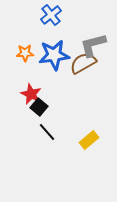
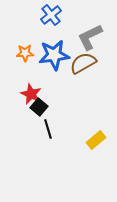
gray L-shape: moved 3 px left, 8 px up; rotated 12 degrees counterclockwise
black line: moved 1 px right, 3 px up; rotated 24 degrees clockwise
yellow rectangle: moved 7 px right
